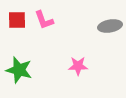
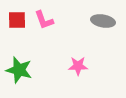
gray ellipse: moved 7 px left, 5 px up; rotated 20 degrees clockwise
